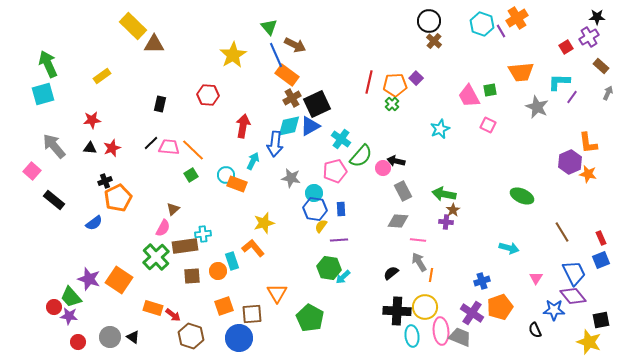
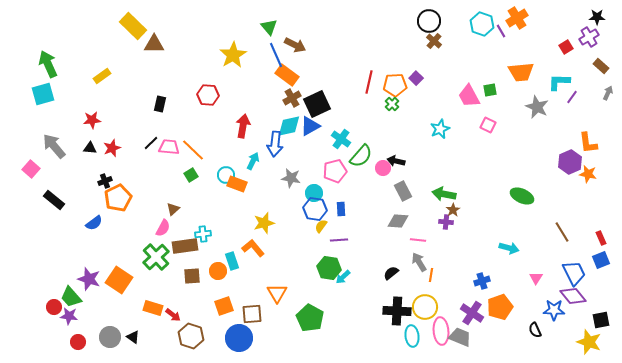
pink square at (32, 171): moved 1 px left, 2 px up
